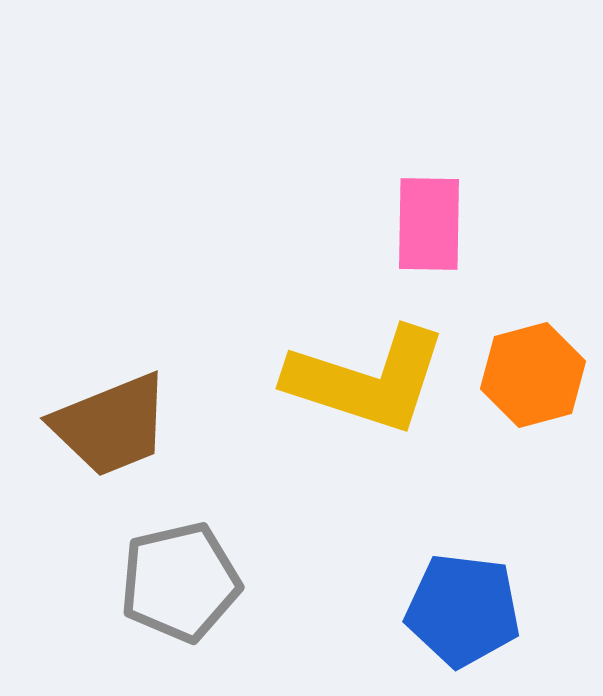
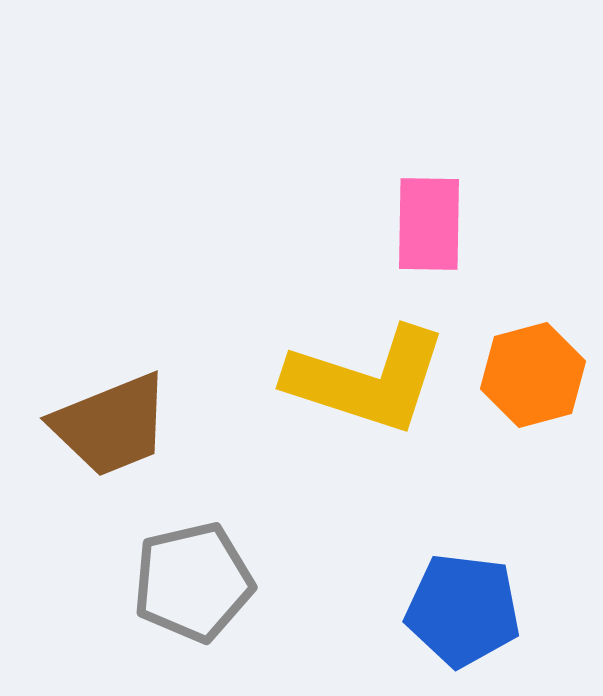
gray pentagon: moved 13 px right
